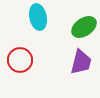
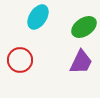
cyan ellipse: rotated 45 degrees clockwise
purple trapezoid: rotated 12 degrees clockwise
